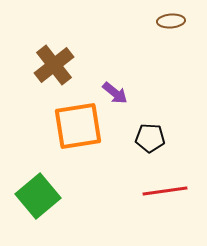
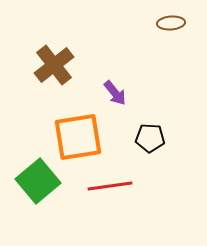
brown ellipse: moved 2 px down
purple arrow: rotated 12 degrees clockwise
orange square: moved 11 px down
red line: moved 55 px left, 5 px up
green square: moved 15 px up
